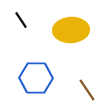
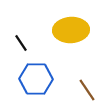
black line: moved 23 px down
blue hexagon: moved 1 px down
